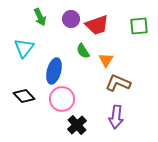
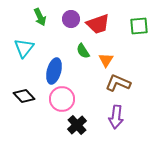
red trapezoid: moved 1 px right, 1 px up
